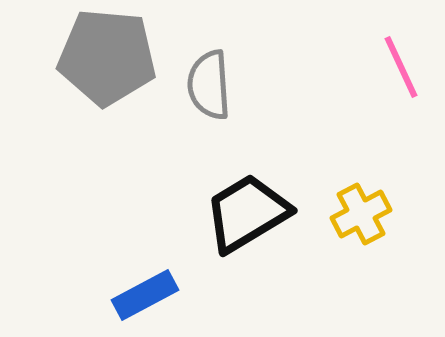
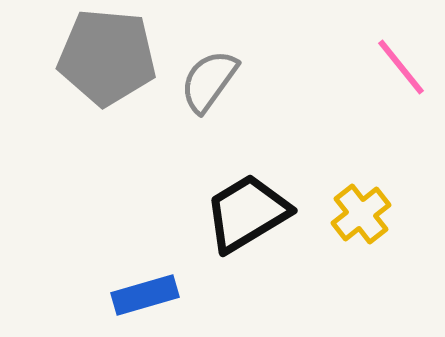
pink line: rotated 14 degrees counterclockwise
gray semicircle: moved 4 px up; rotated 40 degrees clockwise
yellow cross: rotated 10 degrees counterclockwise
blue rectangle: rotated 12 degrees clockwise
